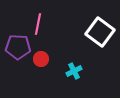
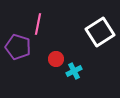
white square: rotated 20 degrees clockwise
purple pentagon: rotated 15 degrees clockwise
red circle: moved 15 px right
